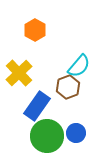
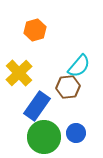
orange hexagon: rotated 15 degrees clockwise
brown hexagon: rotated 15 degrees clockwise
green circle: moved 3 px left, 1 px down
